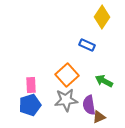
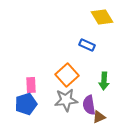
yellow diamond: rotated 65 degrees counterclockwise
green arrow: rotated 114 degrees counterclockwise
blue pentagon: moved 4 px left, 1 px up
